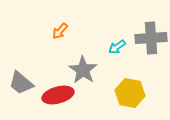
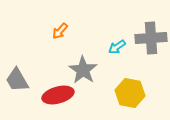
gray trapezoid: moved 4 px left, 3 px up; rotated 20 degrees clockwise
